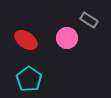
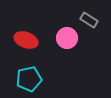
red ellipse: rotated 15 degrees counterclockwise
cyan pentagon: rotated 25 degrees clockwise
